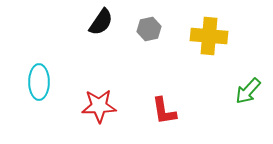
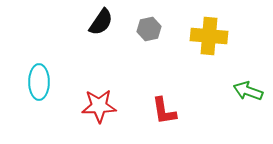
green arrow: rotated 68 degrees clockwise
